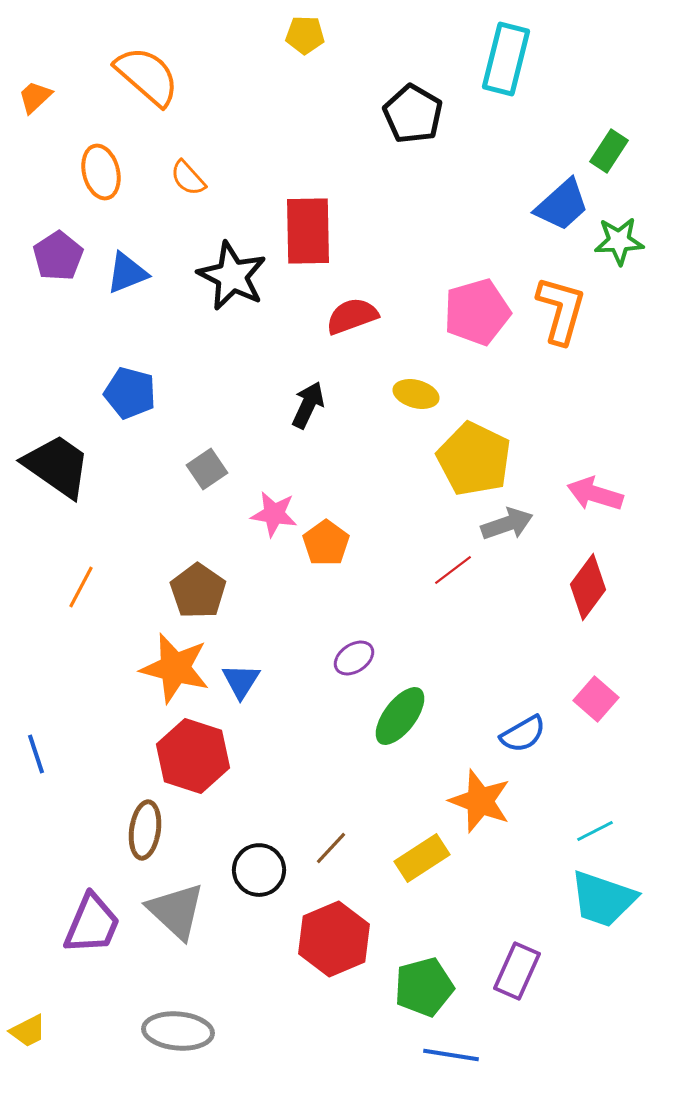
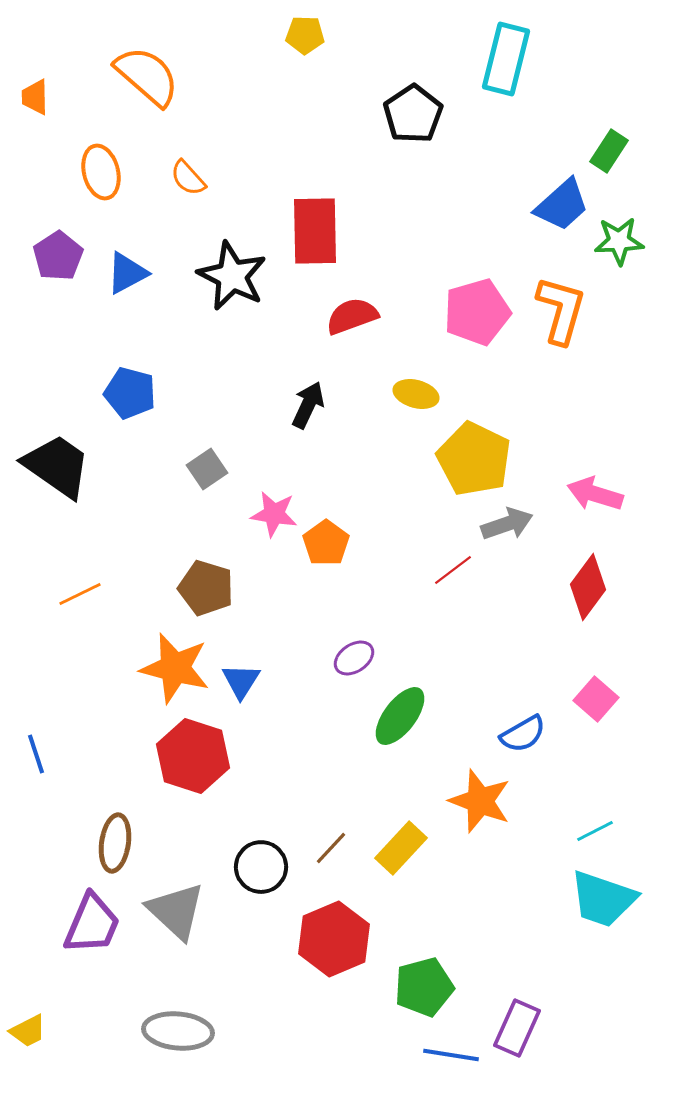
orange trapezoid at (35, 97): rotated 48 degrees counterclockwise
black pentagon at (413, 114): rotated 8 degrees clockwise
red rectangle at (308, 231): moved 7 px right
blue triangle at (127, 273): rotated 6 degrees counterclockwise
orange line at (81, 587): moved 1 px left, 7 px down; rotated 36 degrees clockwise
brown pentagon at (198, 591): moved 8 px right, 3 px up; rotated 18 degrees counterclockwise
brown ellipse at (145, 830): moved 30 px left, 13 px down
yellow rectangle at (422, 858): moved 21 px left, 10 px up; rotated 14 degrees counterclockwise
black circle at (259, 870): moved 2 px right, 3 px up
purple rectangle at (517, 971): moved 57 px down
